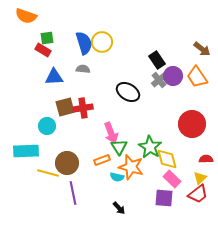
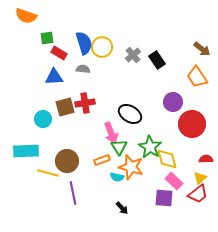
yellow circle: moved 5 px down
red rectangle: moved 16 px right, 3 px down
purple circle: moved 26 px down
gray cross: moved 26 px left, 25 px up
black ellipse: moved 2 px right, 22 px down
red cross: moved 2 px right, 5 px up
cyan circle: moved 4 px left, 7 px up
brown circle: moved 2 px up
pink rectangle: moved 2 px right, 2 px down
black arrow: moved 3 px right
